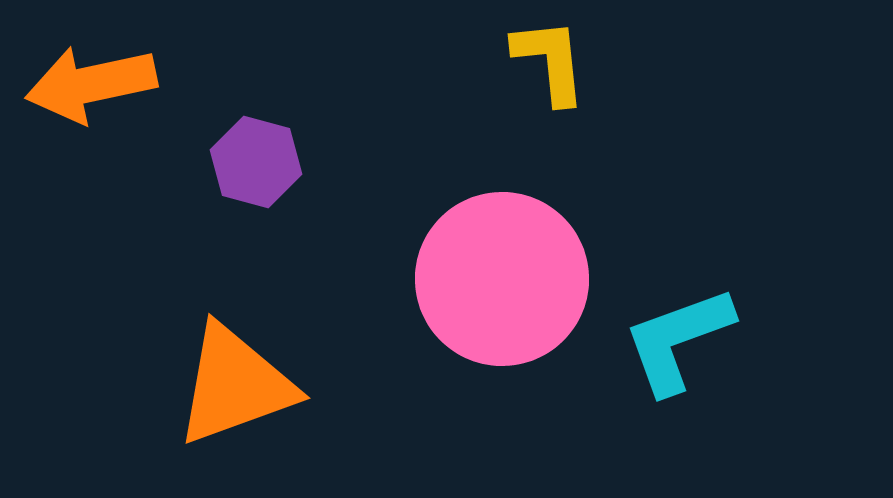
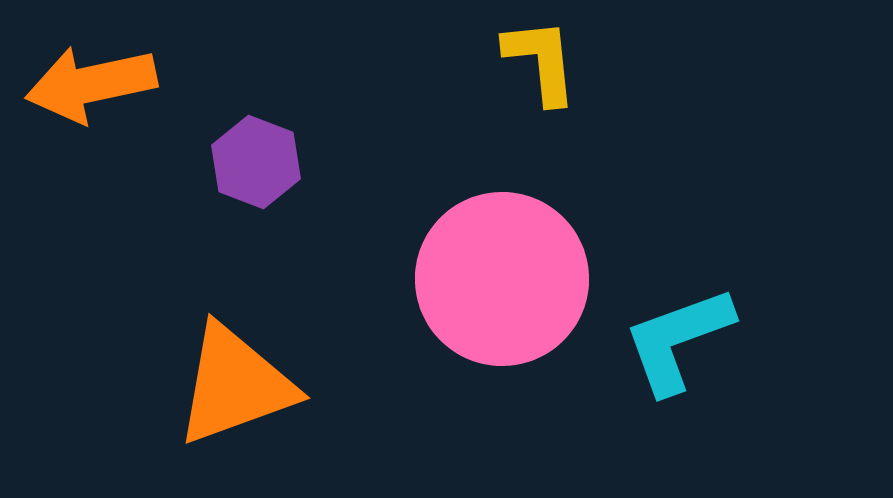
yellow L-shape: moved 9 px left
purple hexagon: rotated 6 degrees clockwise
